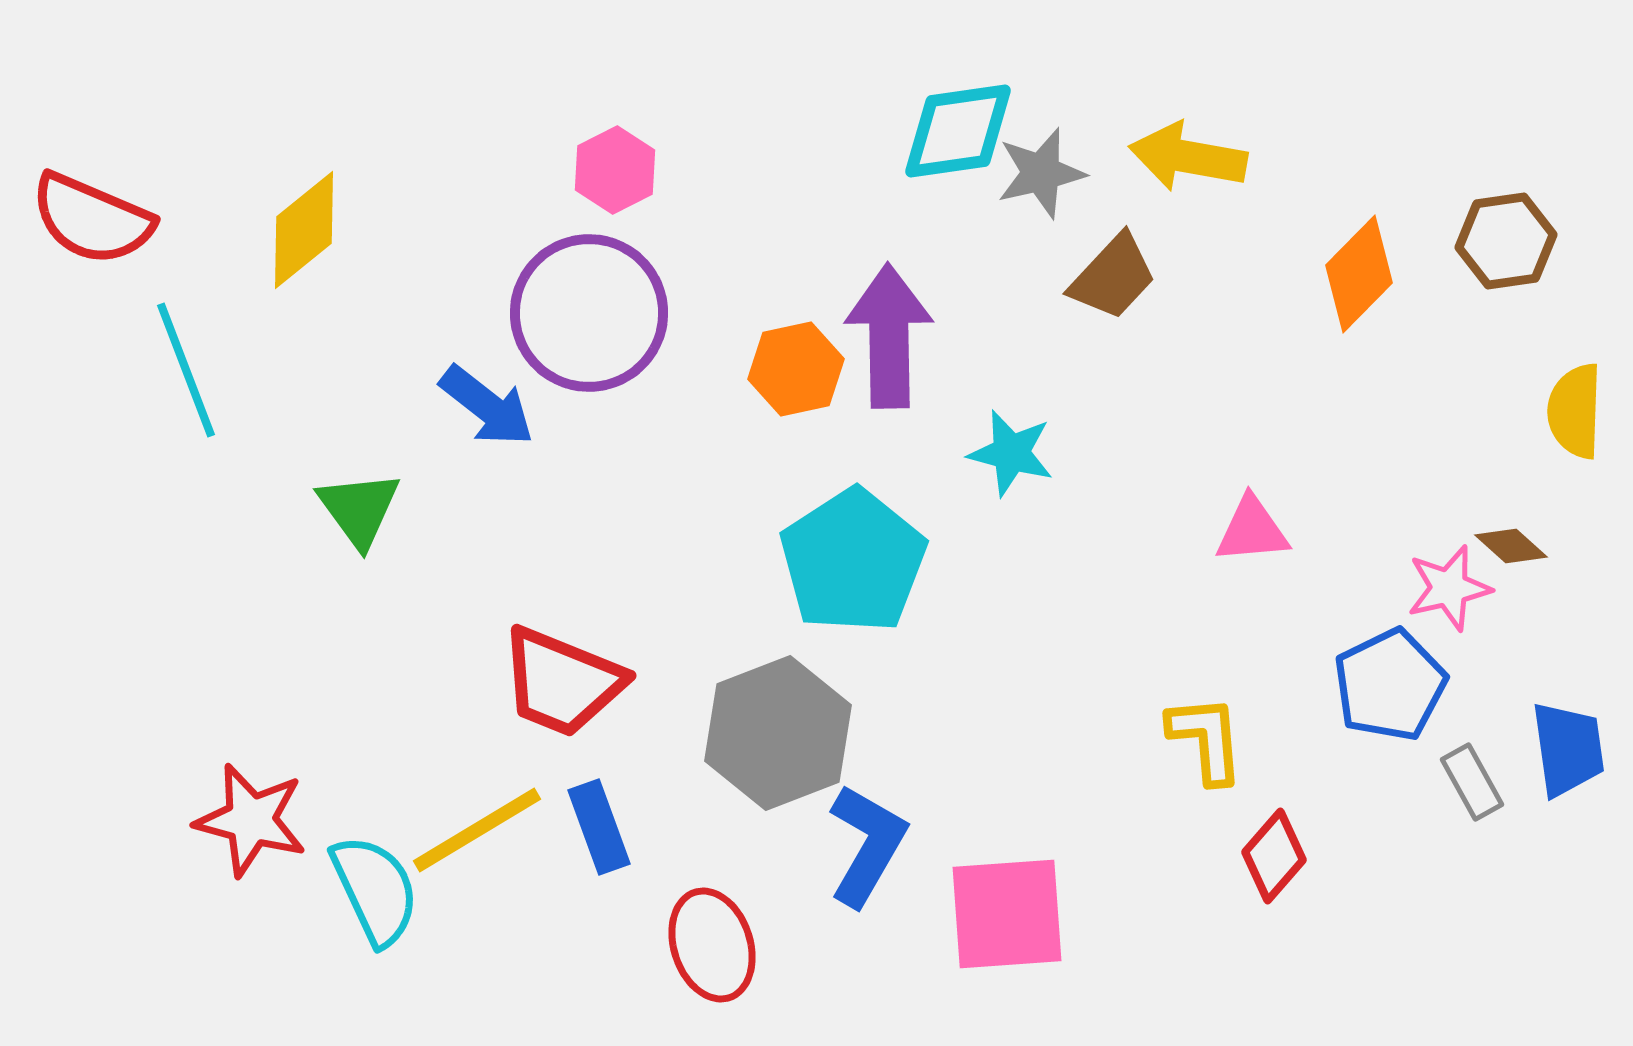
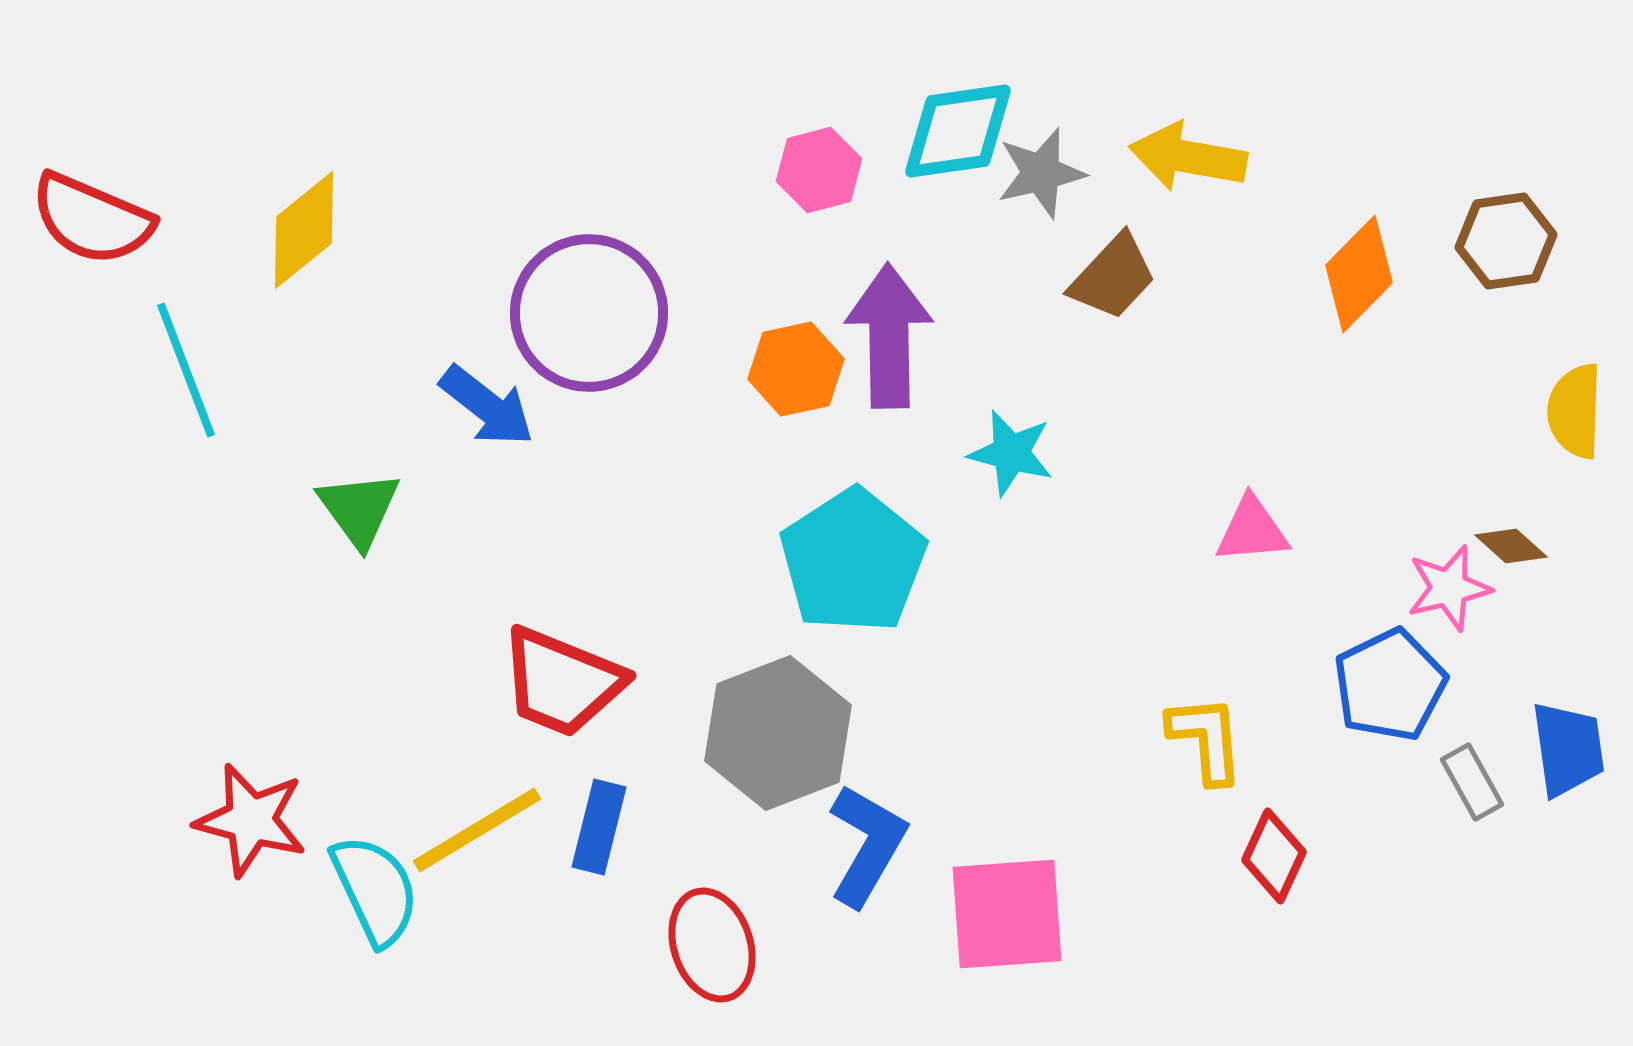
pink hexagon: moved 204 px right; rotated 12 degrees clockwise
blue rectangle: rotated 34 degrees clockwise
red diamond: rotated 16 degrees counterclockwise
